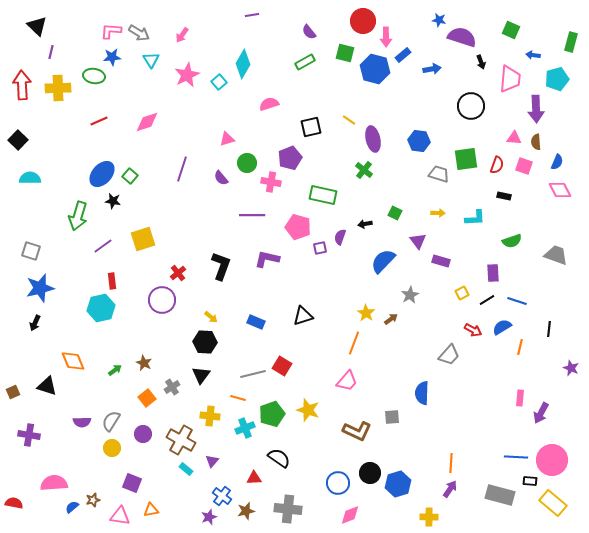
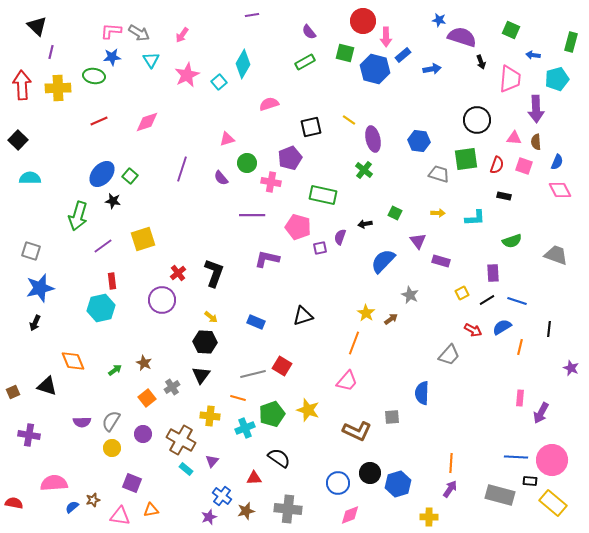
black circle at (471, 106): moved 6 px right, 14 px down
black L-shape at (221, 266): moved 7 px left, 7 px down
gray star at (410, 295): rotated 18 degrees counterclockwise
